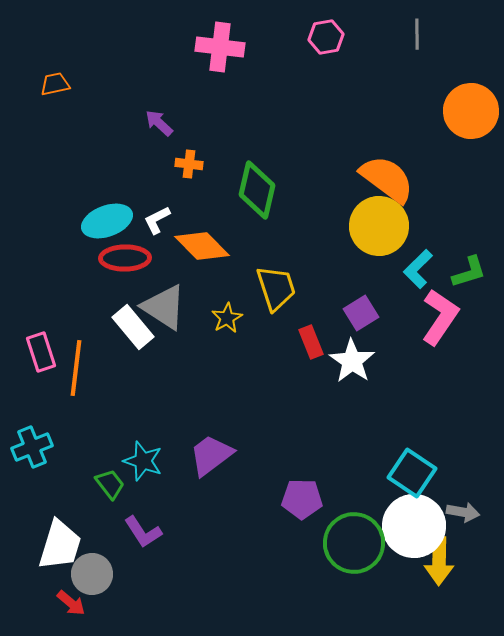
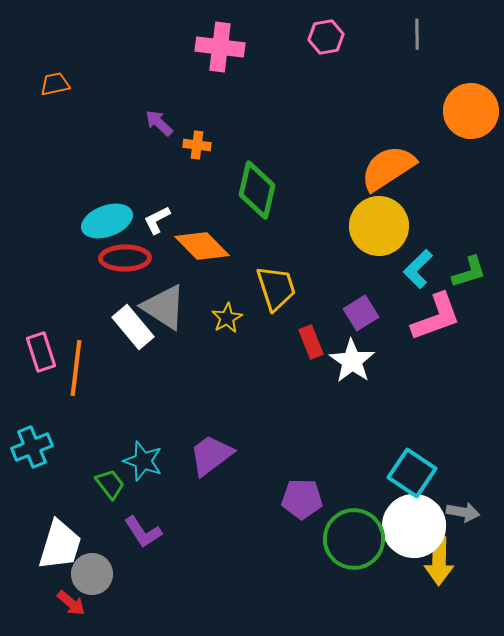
orange cross: moved 8 px right, 19 px up
orange semicircle: moved 1 px right, 11 px up; rotated 70 degrees counterclockwise
pink L-shape: moved 4 px left; rotated 36 degrees clockwise
green circle: moved 4 px up
